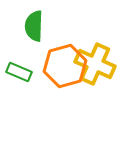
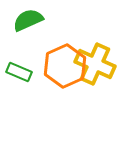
green semicircle: moved 6 px left, 6 px up; rotated 64 degrees clockwise
orange hexagon: rotated 9 degrees counterclockwise
